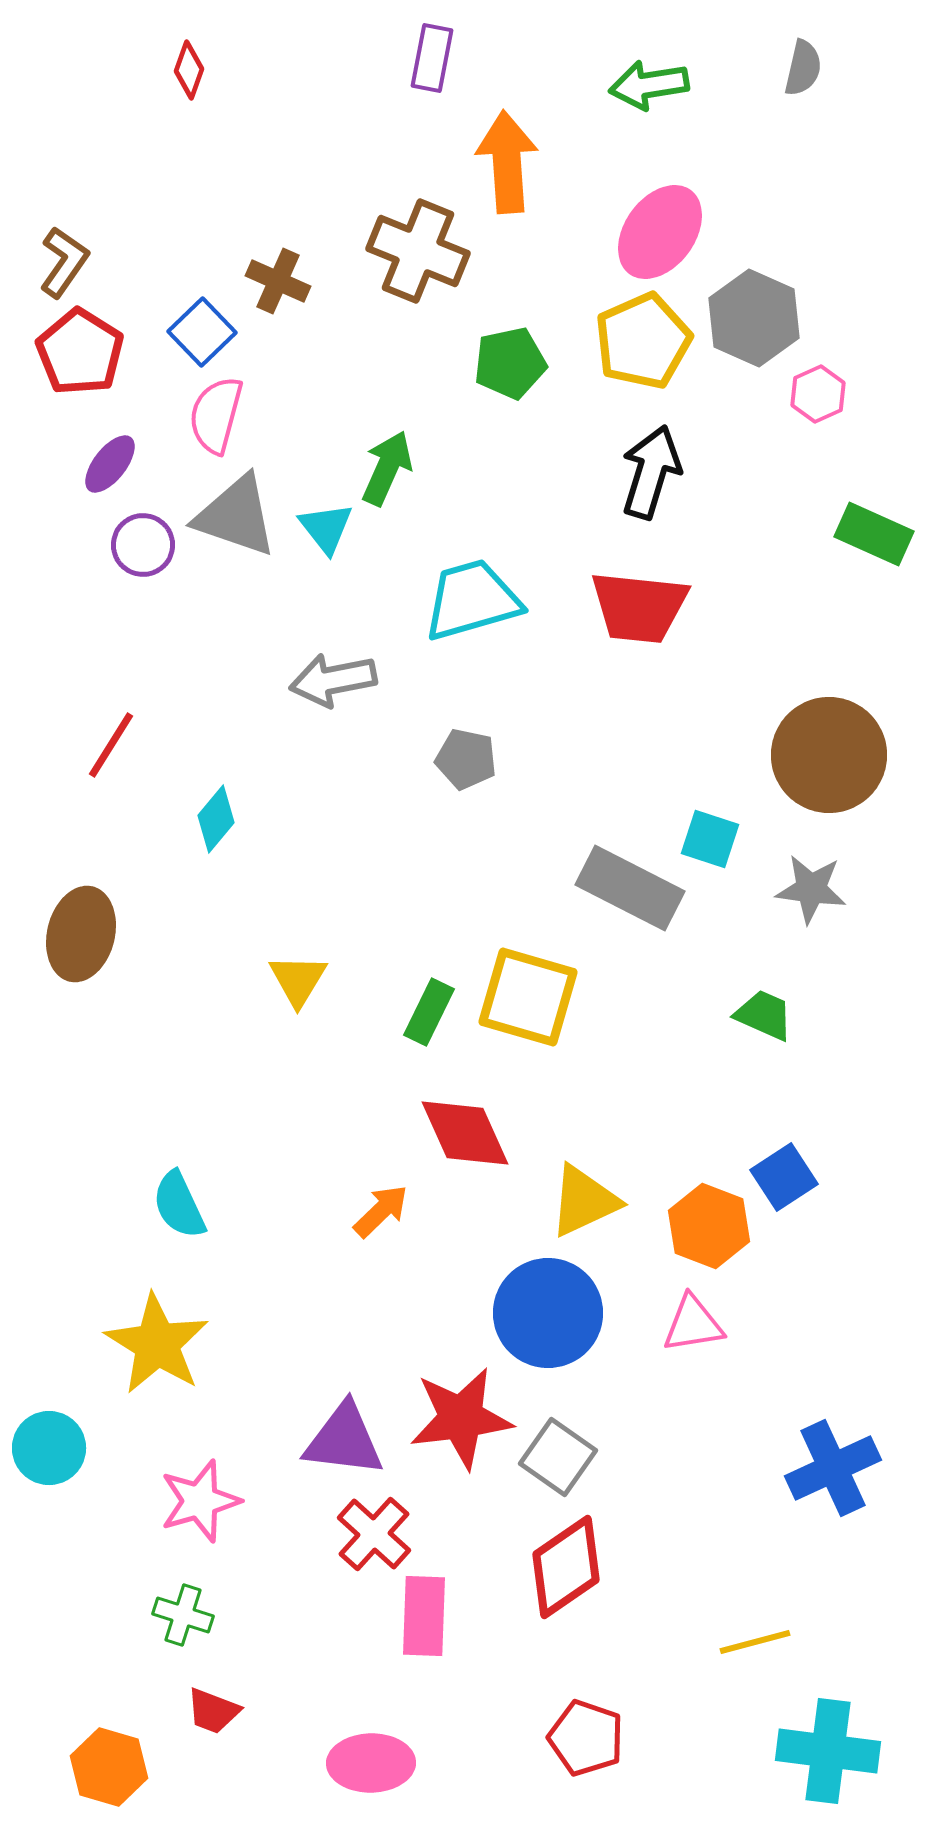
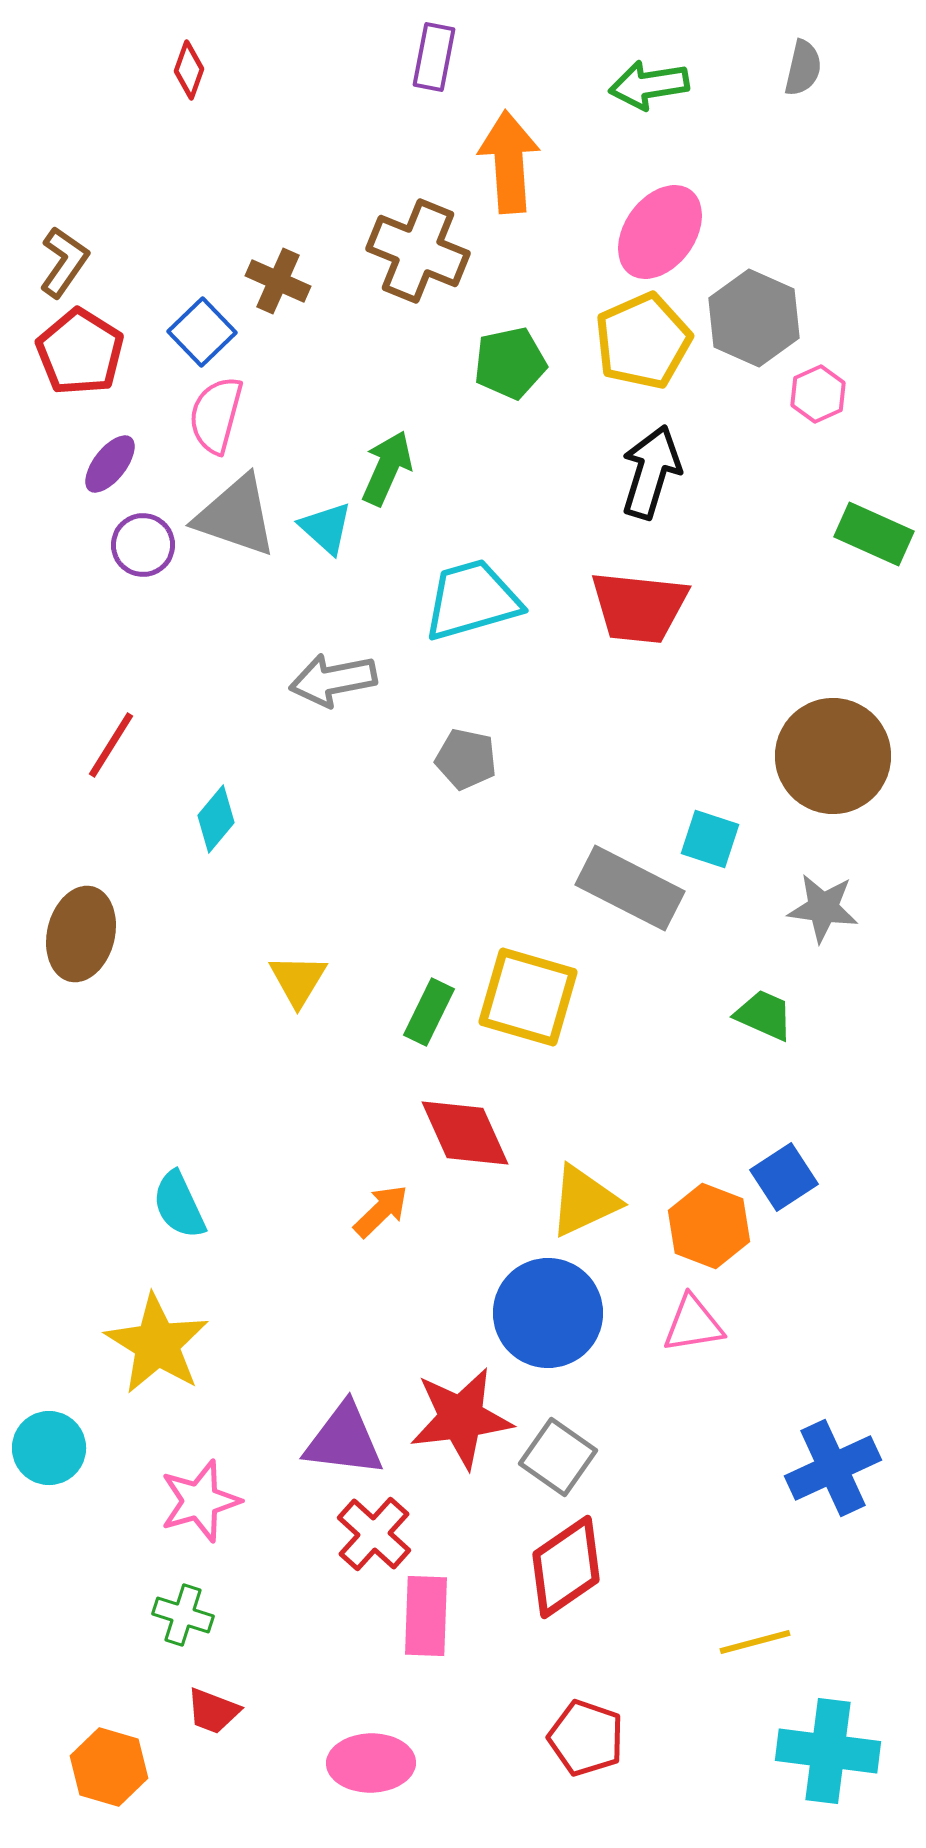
purple rectangle at (432, 58): moved 2 px right, 1 px up
orange arrow at (507, 162): moved 2 px right
cyan triangle at (326, 528): rotated 10 degrees counterclockwise
brown circle at (829, 755): moved 4 px right, 1 px down
gray star at (811, 889): moved 12 px right, 19 px down
pink rectangle at (424, 1616): moved 2 px right
